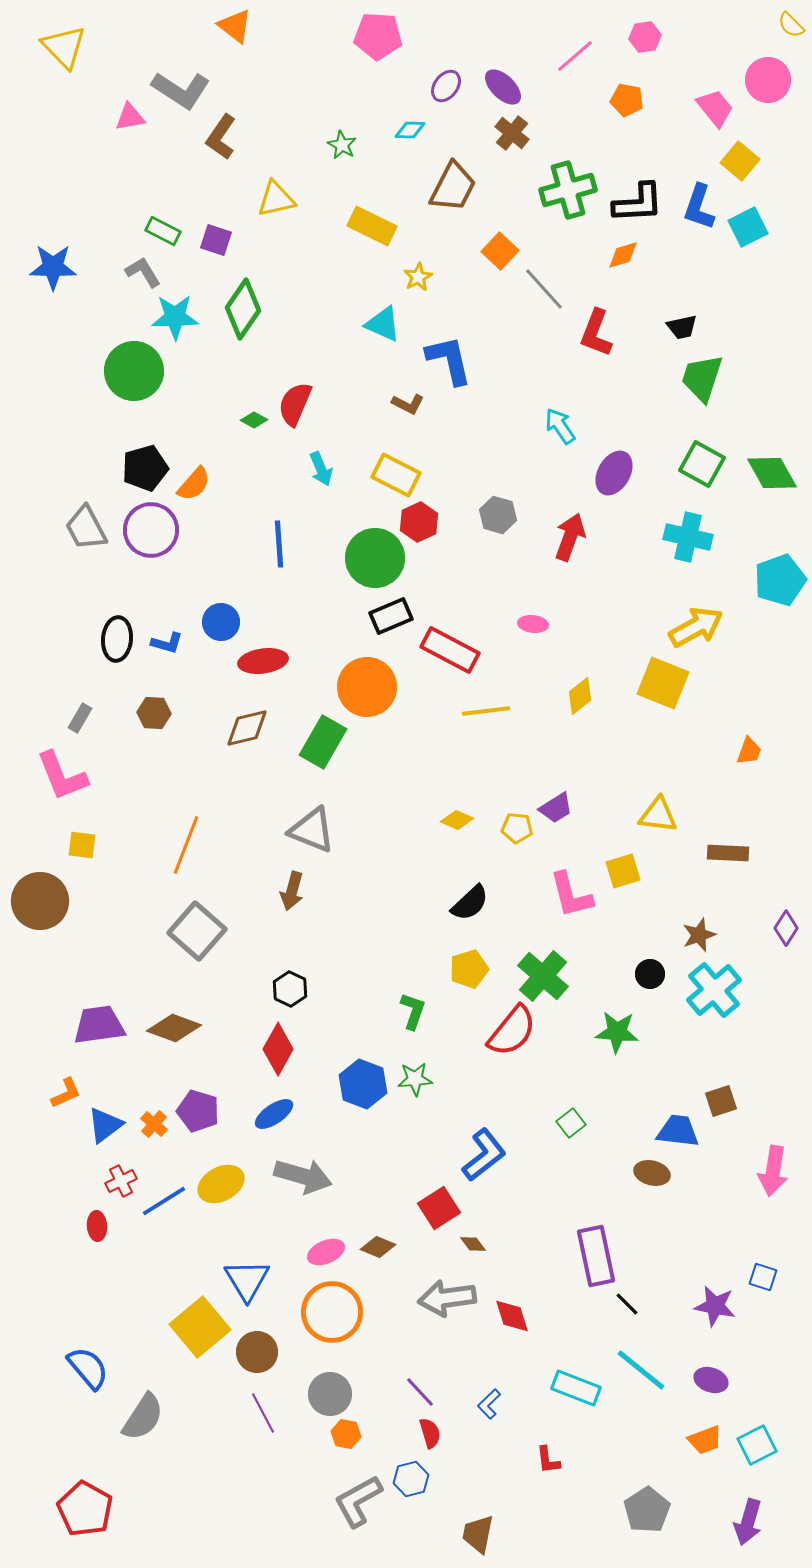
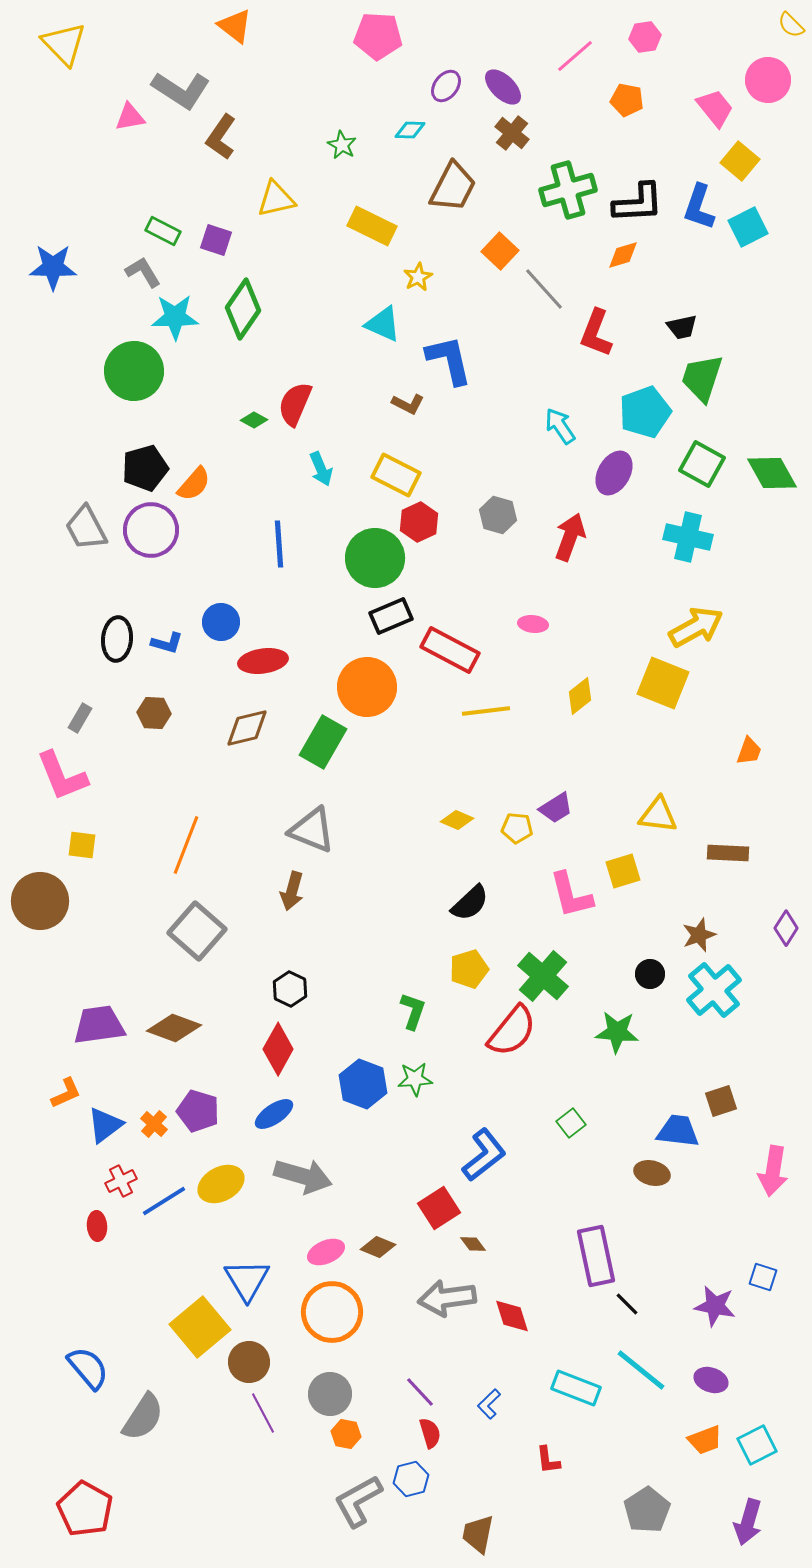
yellow triangle at (64, 47): moved 3 px up
cyan pentagon at (780, 580): moved 135 px left, 168 px up
brown circle at (257, 1352): moved 8 px left, 10 px down
